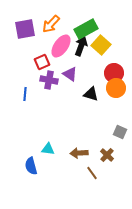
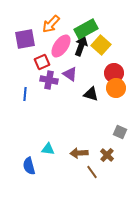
purple square: moved 10 px down
blue semicircle: moved 2 px left
brown line: moved 1 px up
